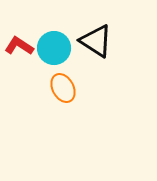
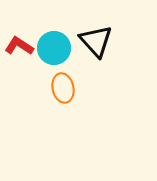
black triangle: rotated 15 degrees clockwise
orange ellipse: rotated 16 degrees clockwise
